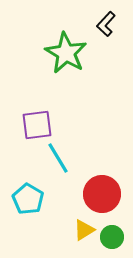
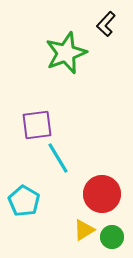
green star: rotated 21 degrees clockwise
cyan pentagon: moved 4 px left, 2 px down
